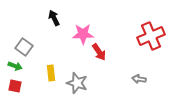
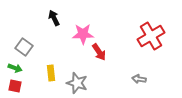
red cross: rotated 8 degrees counterclockwise
green arrow: moved 2 px down
